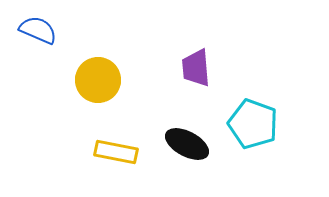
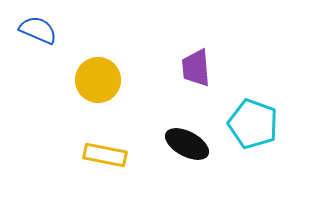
yellow rectangle: moved 11 px left, 3 px down
